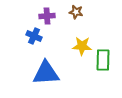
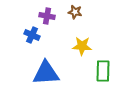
brown star: moved 1 px left
purple cross: rotated 14 degrees clockwise
blue cross: moved 2 px left, 1 px up
green rectangle: moved 11 px down
